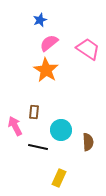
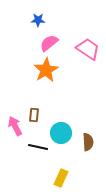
blue star: moved 2 px left; rotated 24 degrees clockwise
orange star: rotated 10 degrees clockwise
brown rectangle: moved 3 px down
cyan circle: moved 3 px down
yellow rectangle: moved 2 px right
